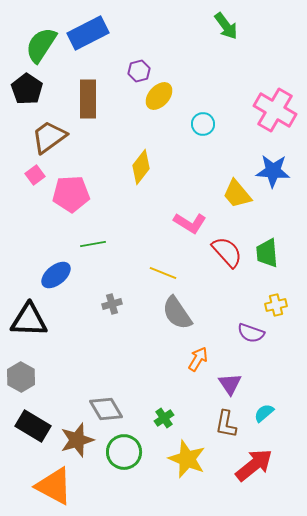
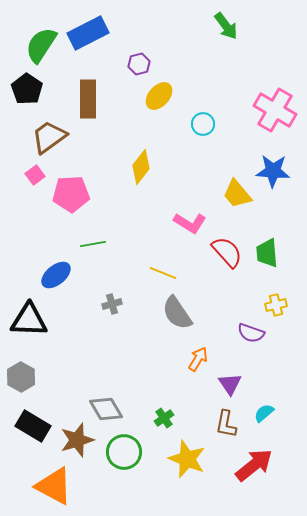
purple hexagon: moved 7 px up
